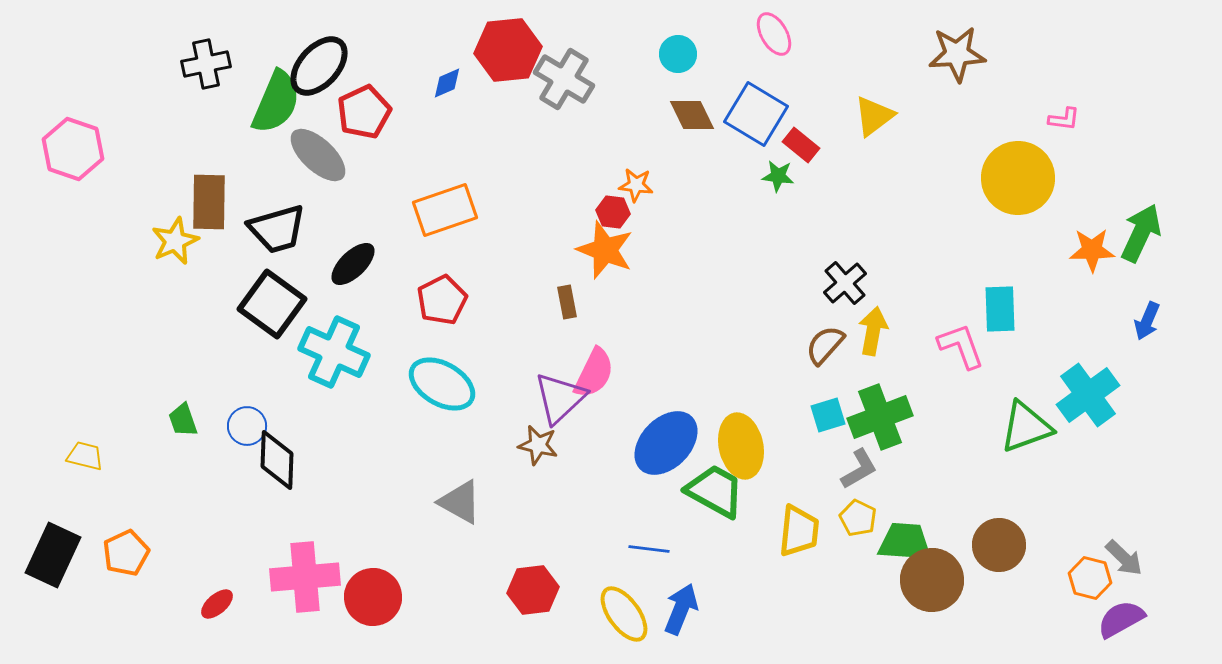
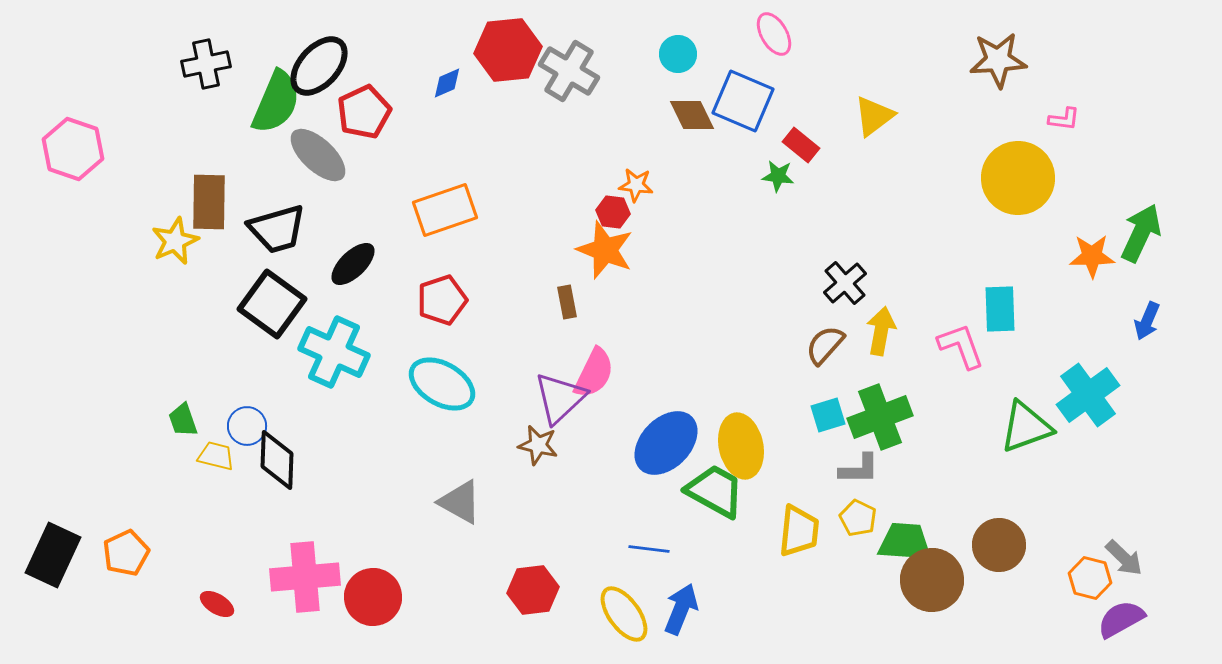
brown star at (957, 54): moved 41 px right, 6 px down
gray cross at (564, 79): moved 5 px right, 8 px up
blue square at (756, 114): moved 13 px left, 13 px up; rotated 8 degrees counterclockwise
orange star at (1092, 250): moved 6 px down
red pentagon at (442, 300): rotated 9 degrees clockwise
yellow arrow at (873, 331): moved 8 px right
yellow trapezoid at (85, 456): moved 131 px right
gray L-shape at (859, 469): rotated 30 degrees clockwise
red ellipse at (217, 604): rotated 72 degrees clockwise
